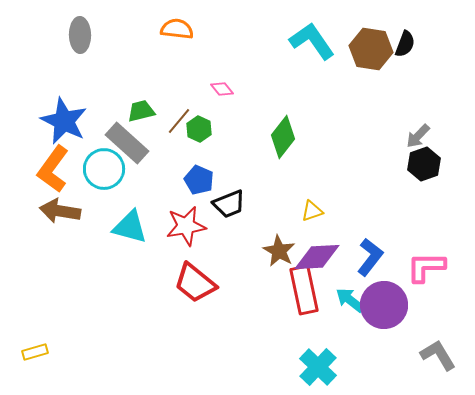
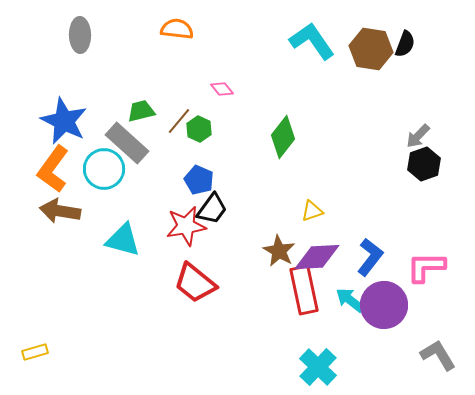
black trapezoid: moved 17 px left, 5 px down; rotated 32 degrees counterclockwise
cyan triangle: moved 7 px left, 13 px down
